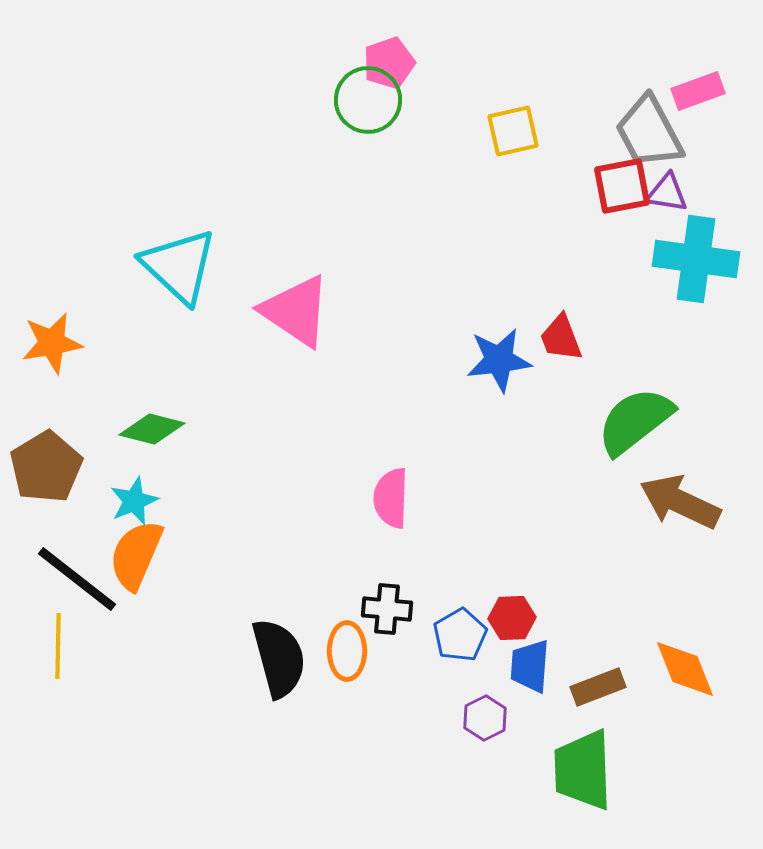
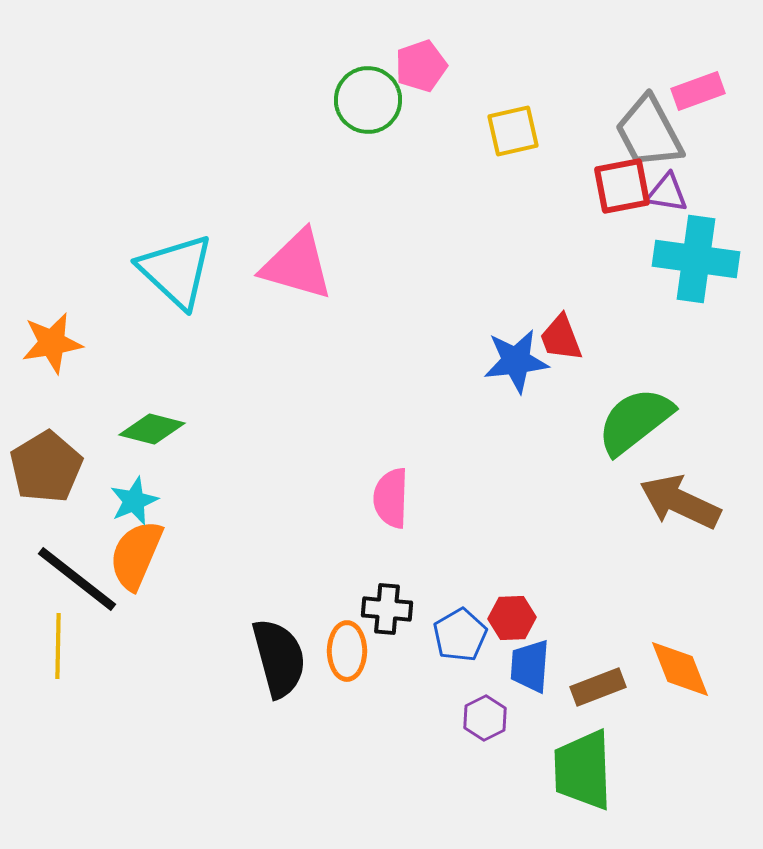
pink pentagon: moved 32 px right, 3 px down
cyan triangle: moved 3 px left, 5 px down
pink triangle: moved 1 px right, 46 px up; rotated 18 degrees counterclockwise
blue star: moved 17 px right, 1 px down
orange diamond: moved 5 px left
